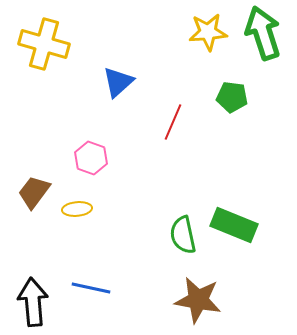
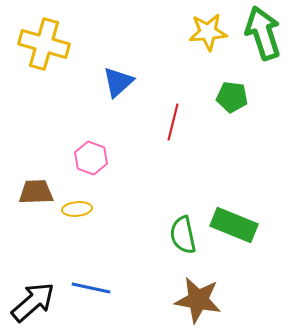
red line: rotated 9 degrees counterclockwise
brown trapezoid: moved 2 px right; rotated 51 degrees clockwise
black arrow: rotated 54 degrees clockwise
